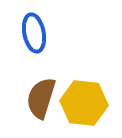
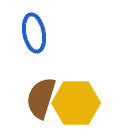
yellow hexagon: moved 8 px left; rotated 6 degrees counterclockwise
